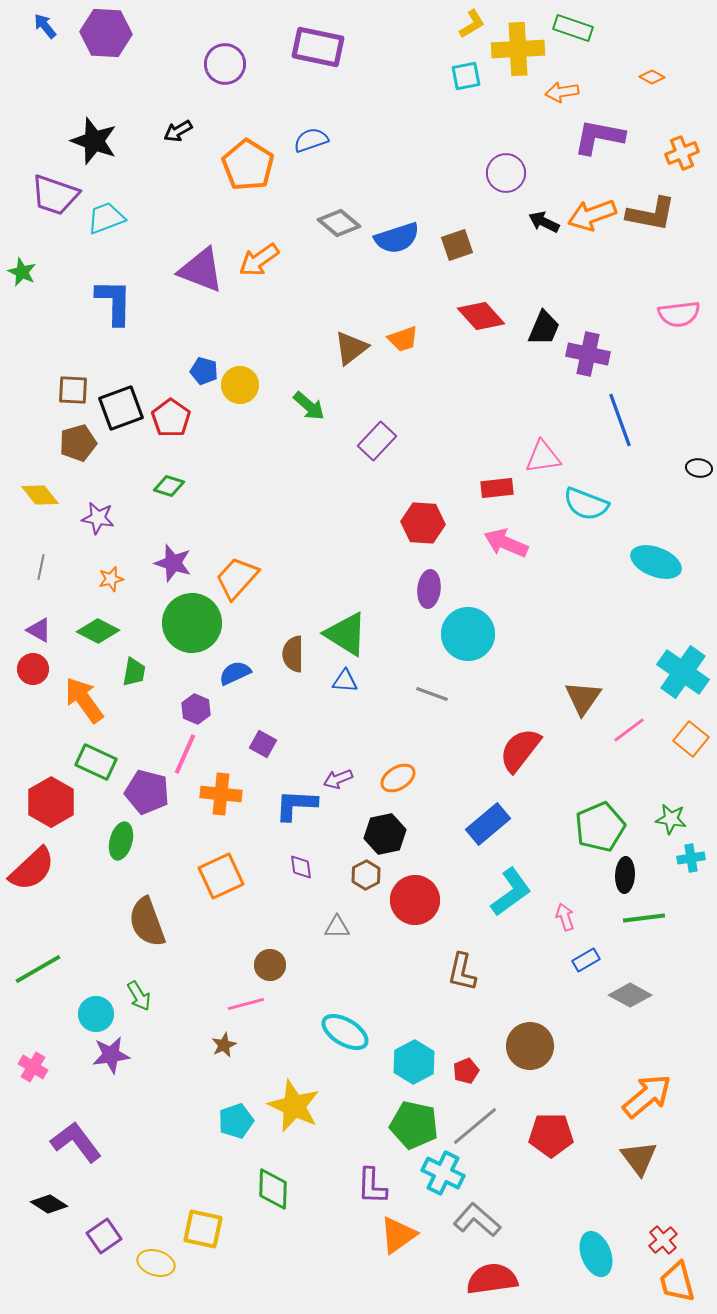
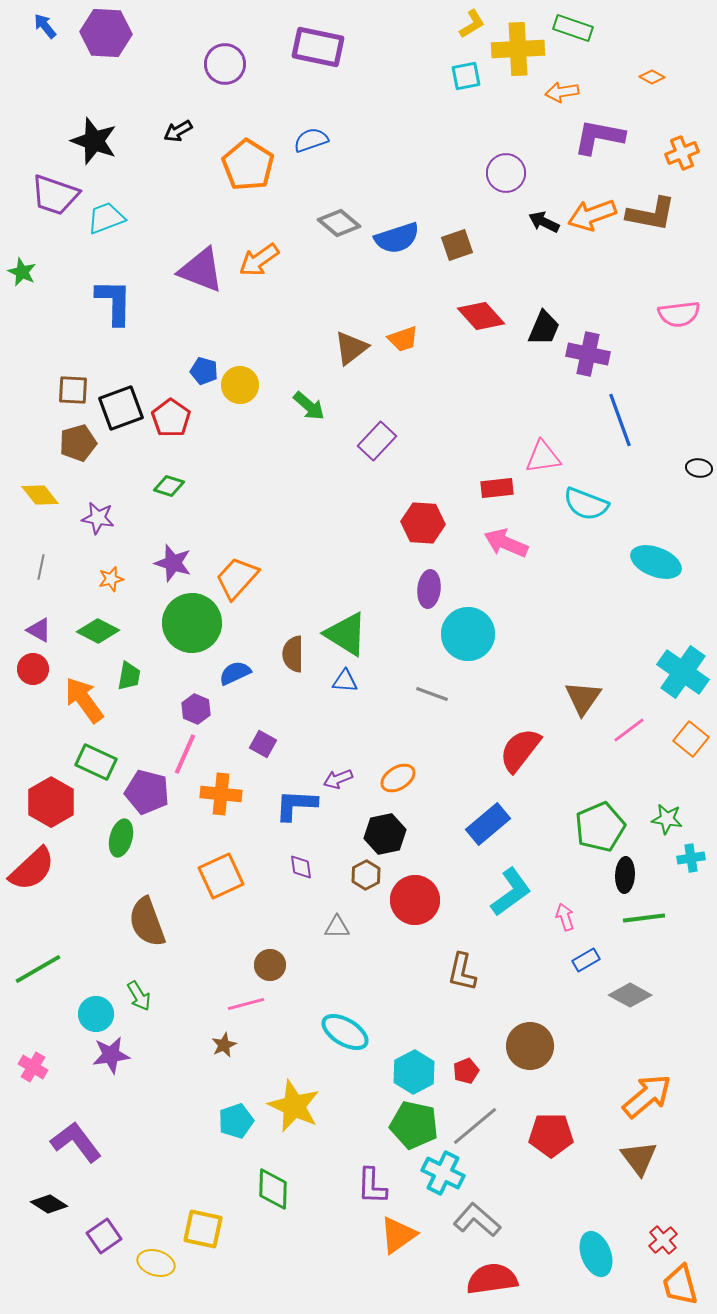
green trapezoid at (134, 672): moved 5 px left, 4 px down
green star at (671, 819): moved 4 px left
green ellipse at (121, 841): moved 3 px up
cyan hexagon at (414, 1062): moved 10 px down
orange trapezoid at (677, 1282): moved 3 px right, 3 px down
